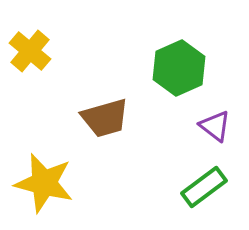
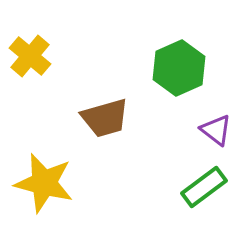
yellow cross: moved 5 px down
purple triangle: moved 1 px right, 4 px down
